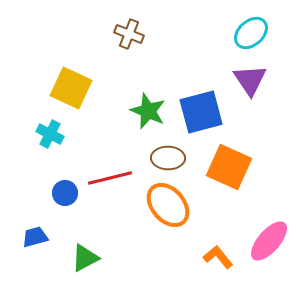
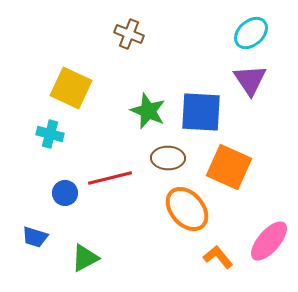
blue square: rotated 18 degrees clockwise
cyan cross: rotated 12 degrees counterclockwise
orange ellipse: moved 19 px right, 4 px down
blue trapezoid: rotated 148 degrees counterclockwise
